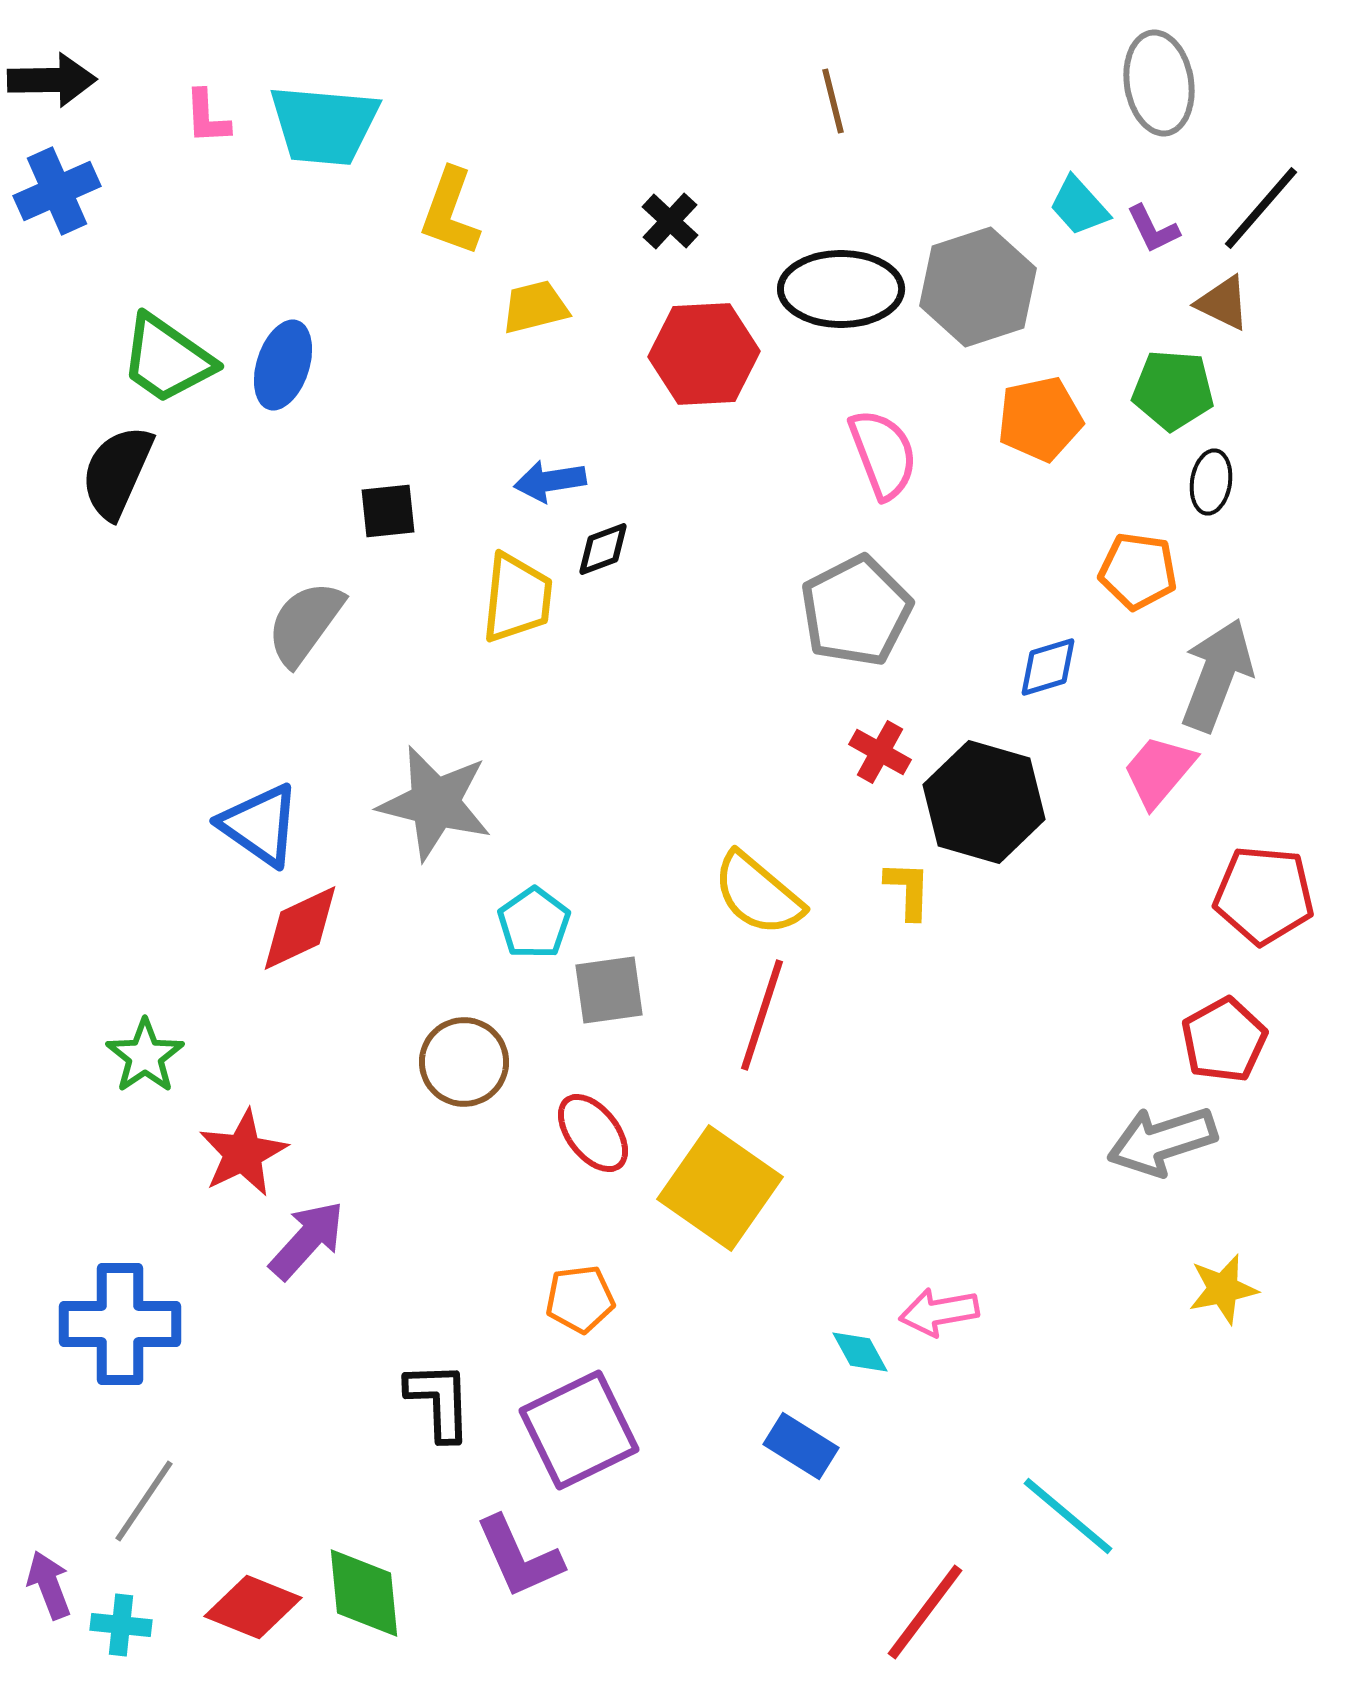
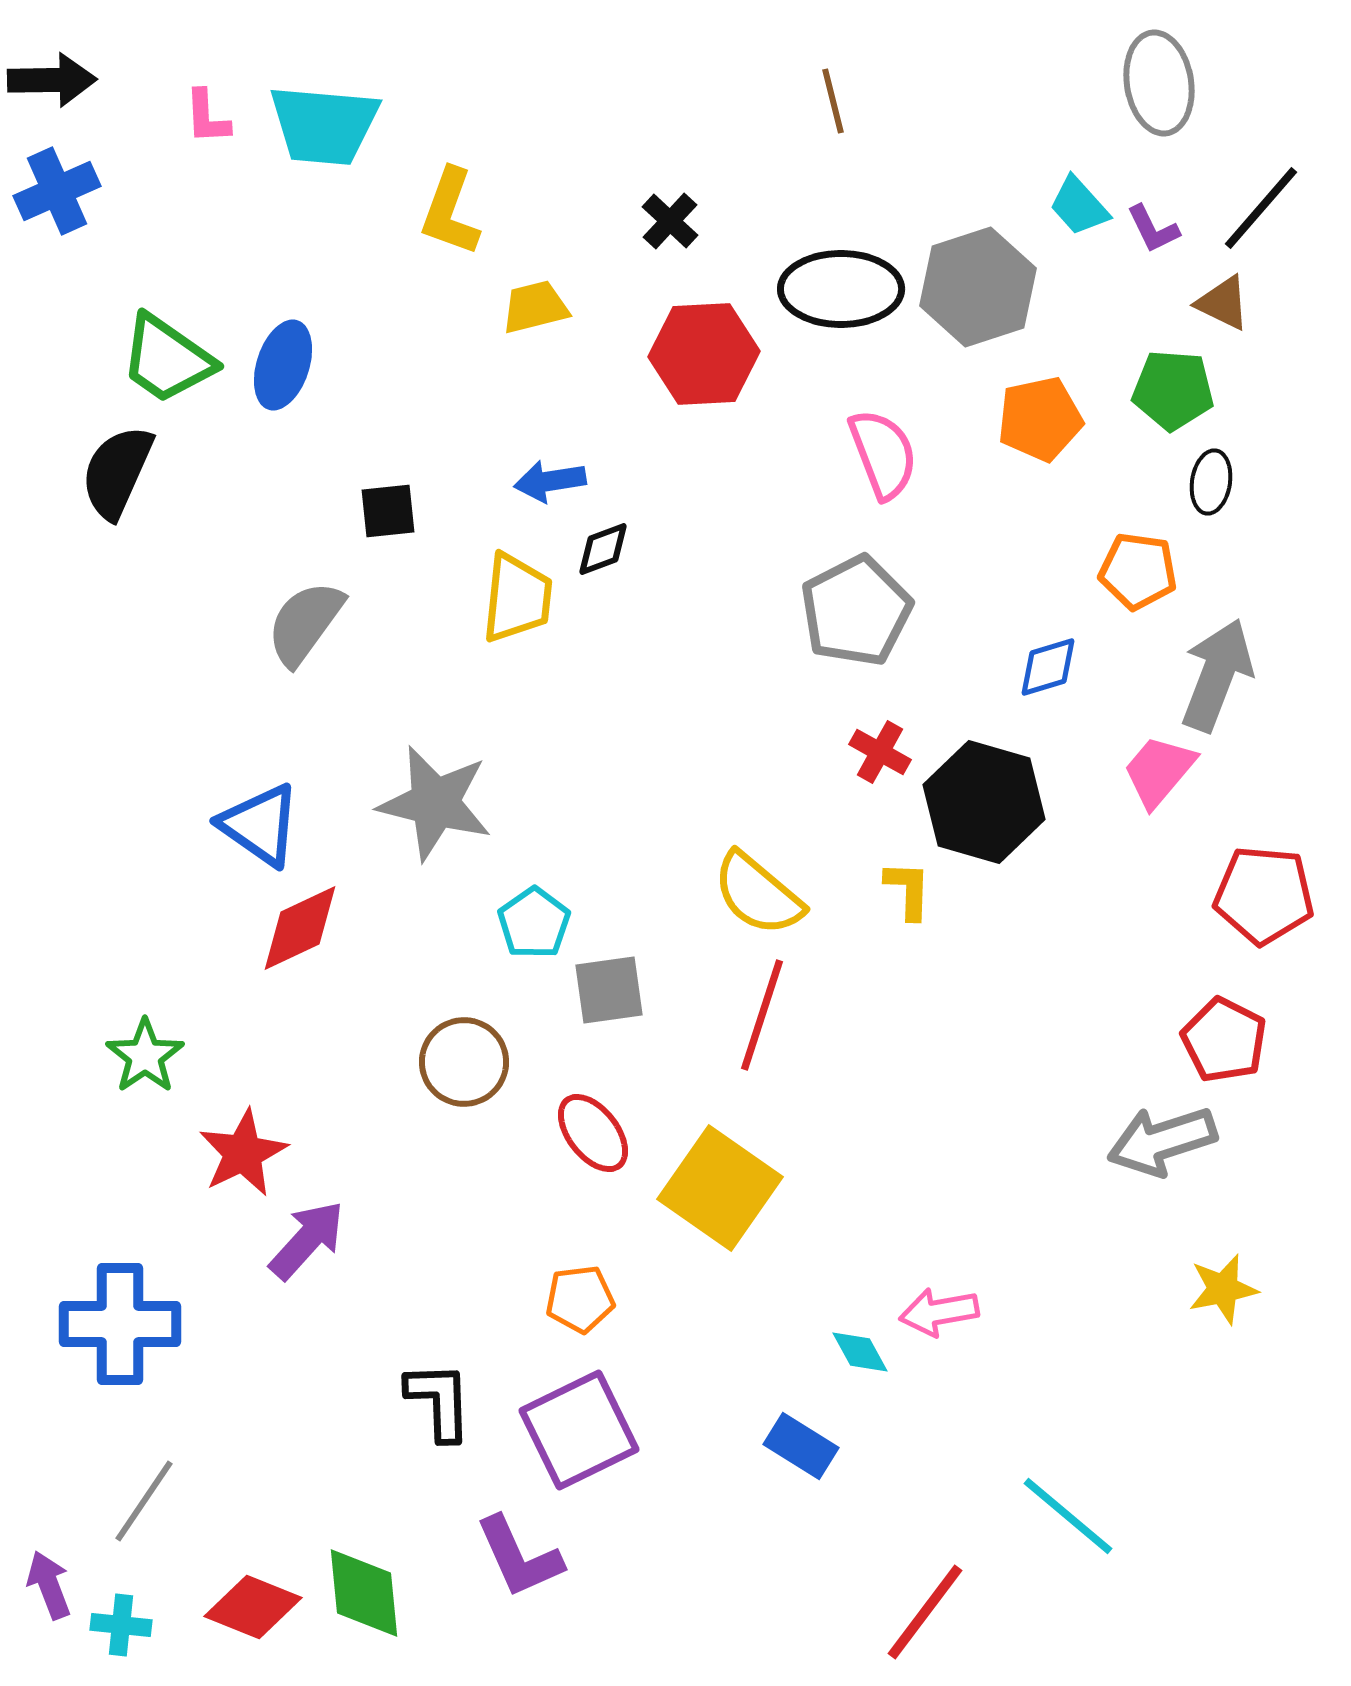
red pentagon at (1224, 1040): rotated 16 degrees counterclockwise
